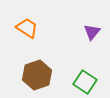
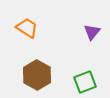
brown hexagon: rotated 12 degrees counterclockwise
green square: rotated 35 degrees clockwise
